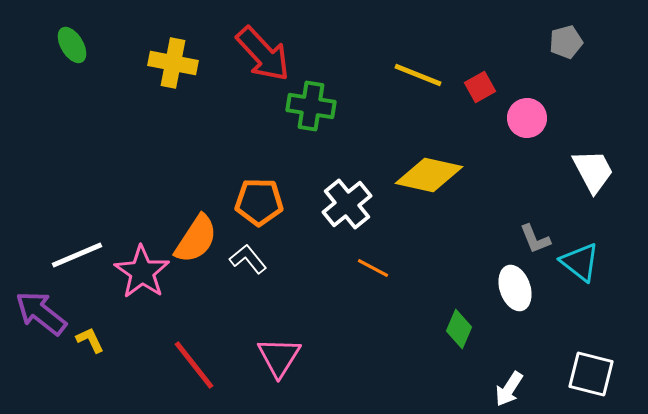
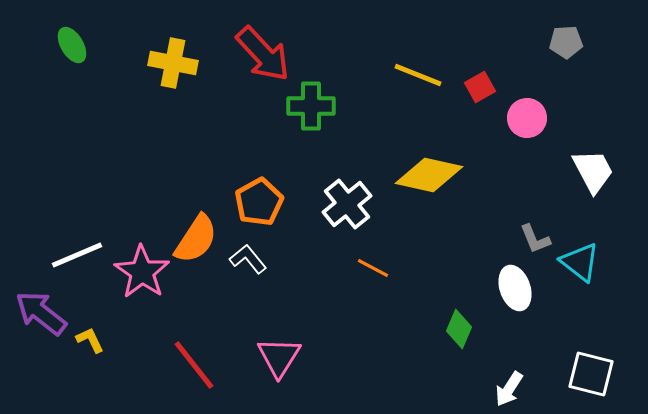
gray pentagon: rotated 12 degrees clockwise
green cross: rotated 9 degrees counterclockwise
orange pentagon: rotated 30 degrees counterclockwise
